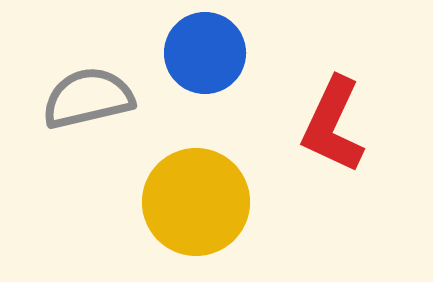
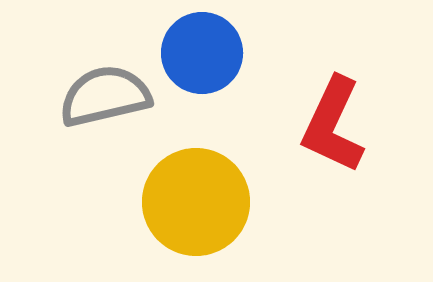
blue circle: moved 3 px left
gray semicircle: moved 17 px right, 2 px up
